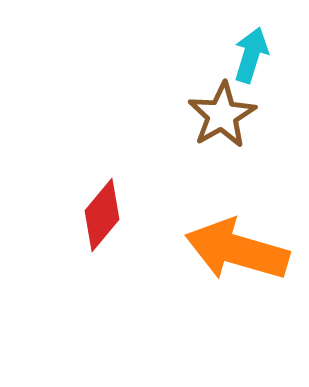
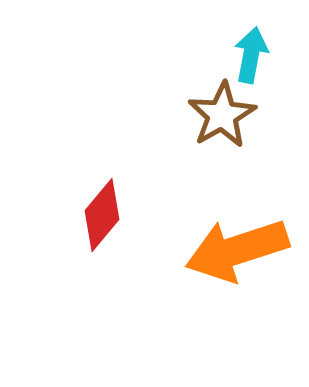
cyan arrow: rotated 6 degrees counterclockwise
orange arrow: rotated 34 degrees counterclockwise
